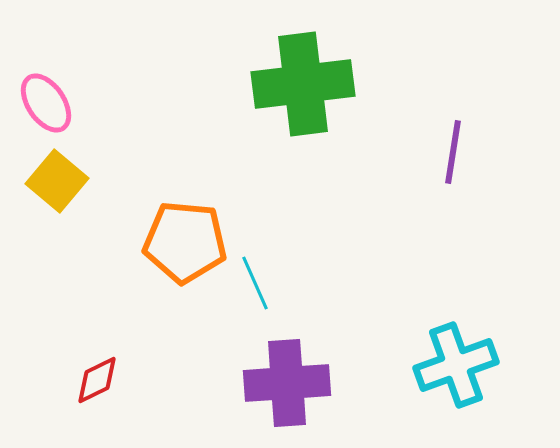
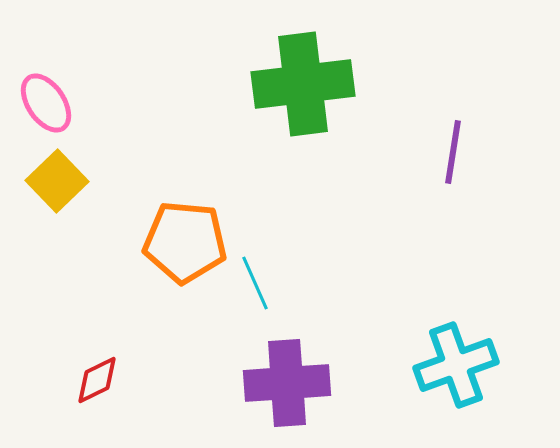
yellow square: rotated 6 degrees clockwise
